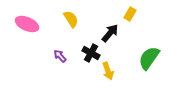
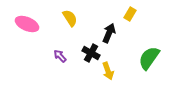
yellow semicircle: moved 1 px left, 1 px up
black arrow: moved 1 px left; rotated 18 degrees counterclockwise
